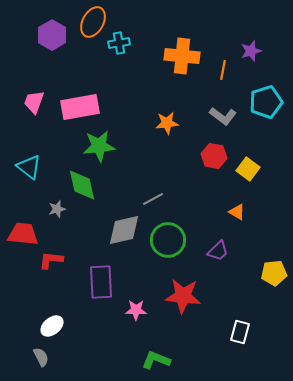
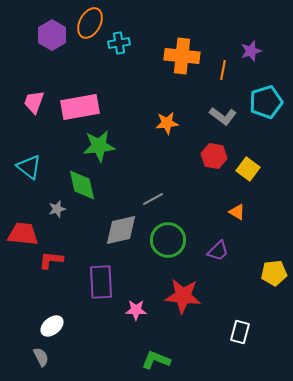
orange ellipse: moved 3 px left, 1 px down
gray diamond: moved 3 px left
